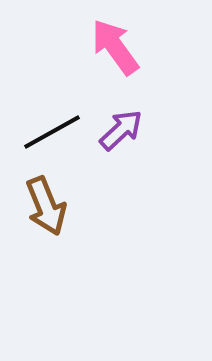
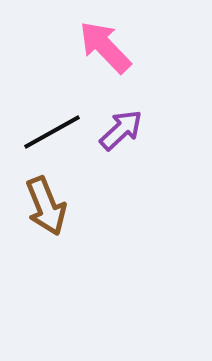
pink arrow: moved 10 px left; rotated 8 degrees counterclockwise
